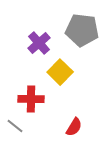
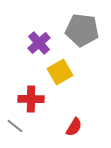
yellow square: rotated 15 degrees clockwise
